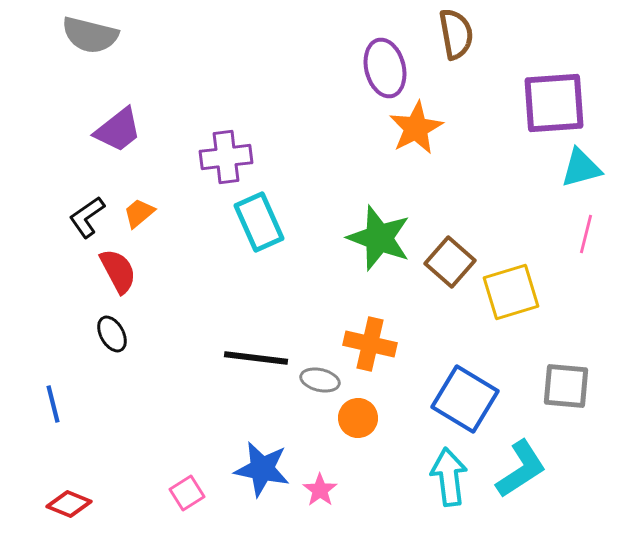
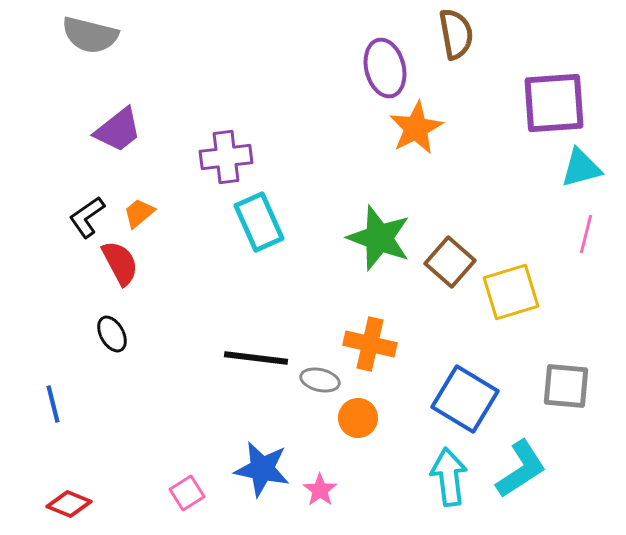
red semicircle: moved 2 px right, 8 px up
